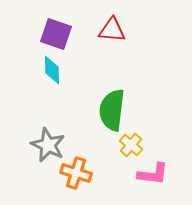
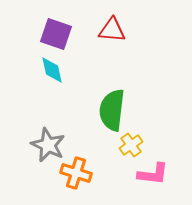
cyan diamond: rotated 12 degrees counterclockwise
yellow cross: rotated 15 degrees clockwise
